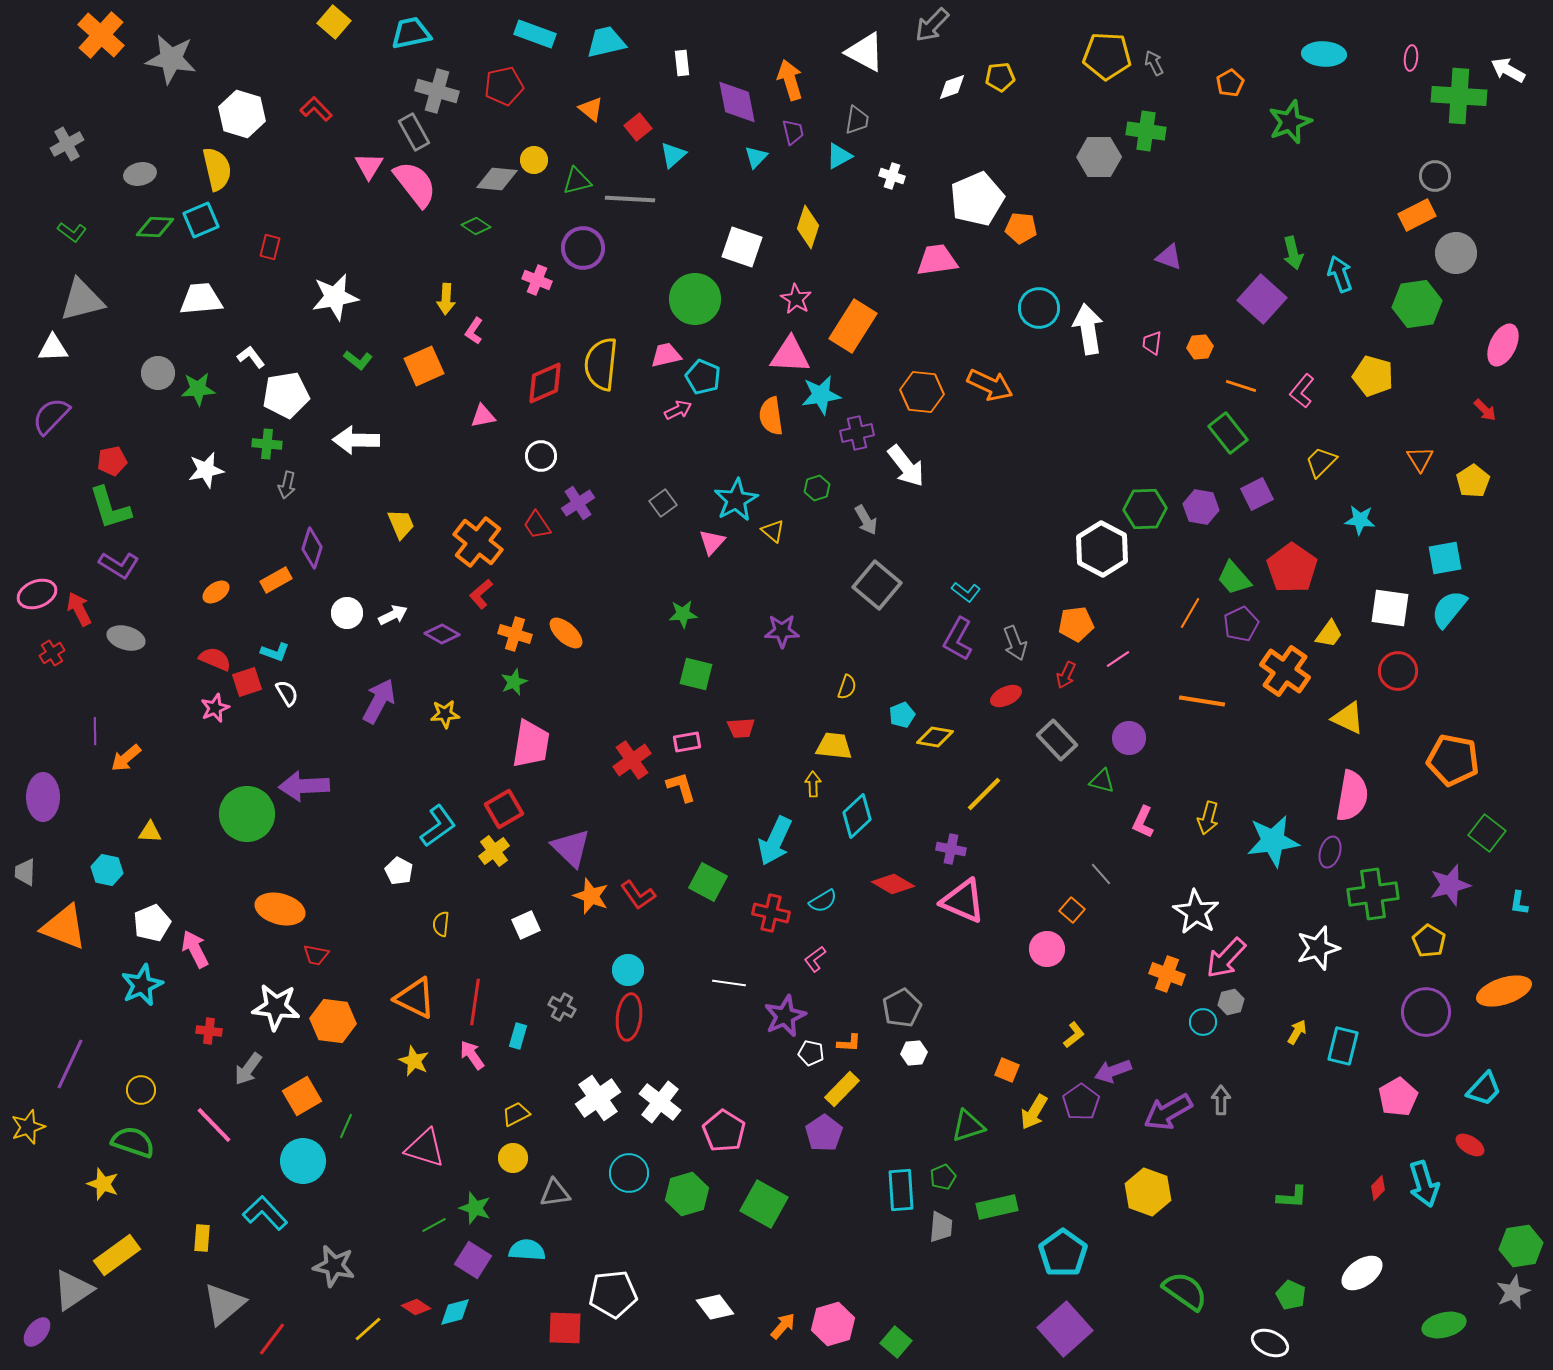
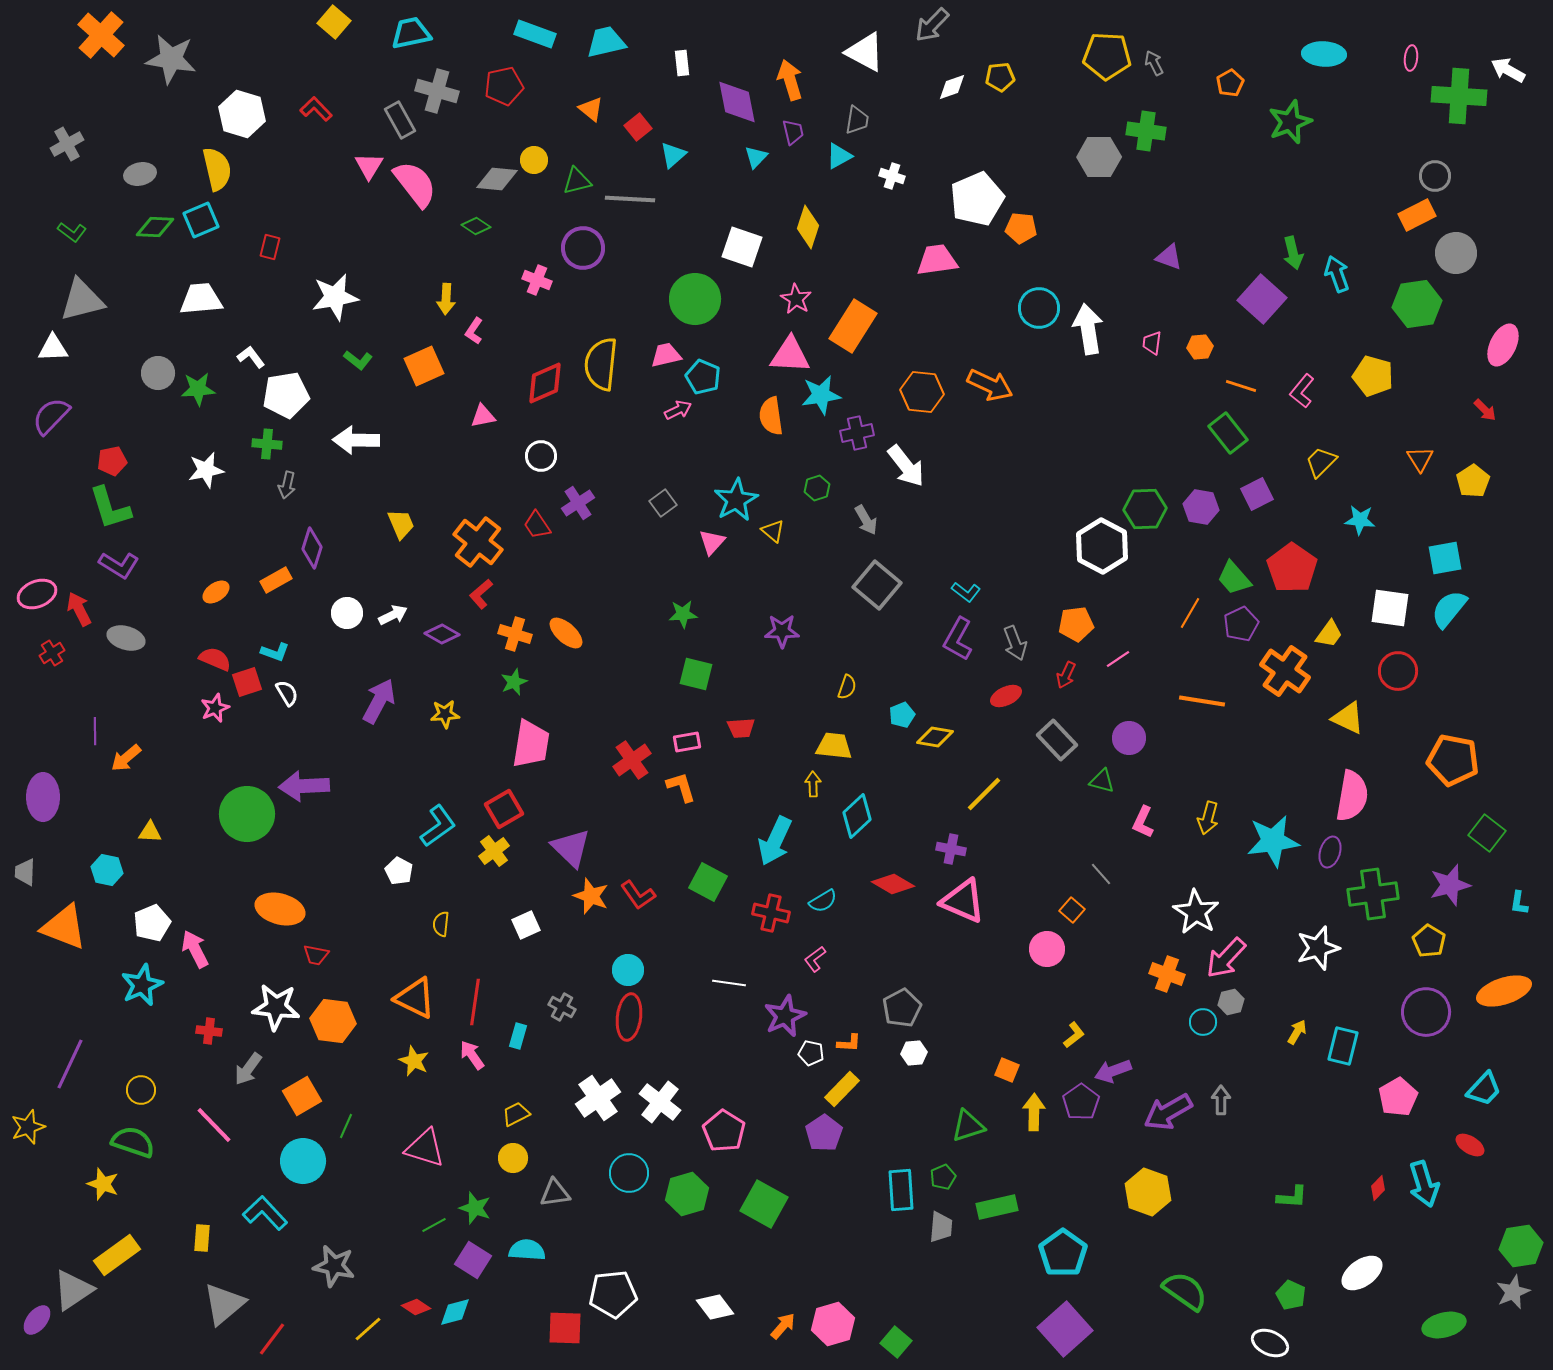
gray rectangle at (414, 132): moved 14 px left, 12 px up
cyan arrow at (1340, 274): moved 3 px left
white hexagon at (1102, 549): moved 3 px up
yellow arrow at (1034, 1112): rotated 150 degrees clockwise
purple ellipse at (37, 1332): moved 12 px up
